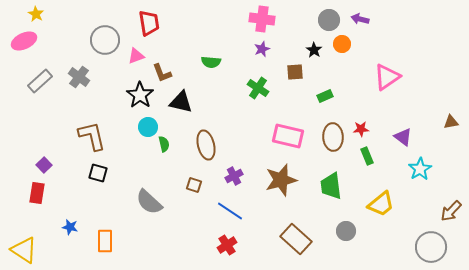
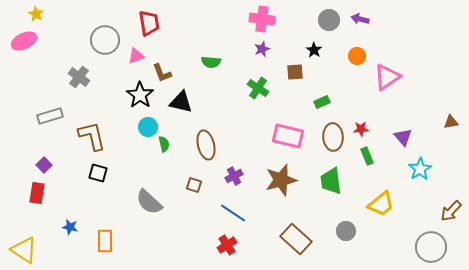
orange circle at (342, 44): moved 15 px right, 12 px down
gray rectangle at (40, 81): moved 10 px right, 35 px down; rotated 25 degrees clockwise
green rectangle at (325, 96): moved 3 px left, 6 px down
purple triangle at (403, 137): rotated 12 degrees clockwise
green trapezoid at (331, 186): moved 5 px up
blue line at (230, 211): moved 3 px right, 2 px down
